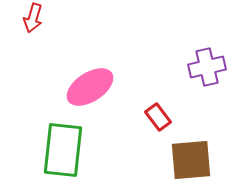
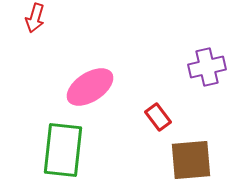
red arrow: moved 2 px right
